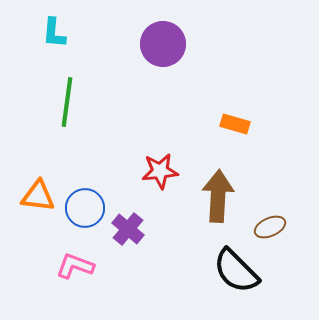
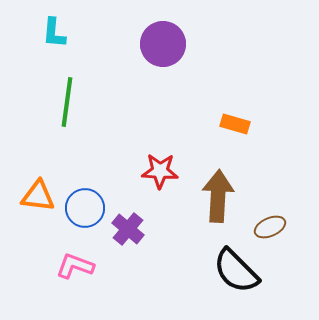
red star: rotated 9 degrees clockwise
